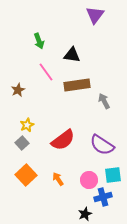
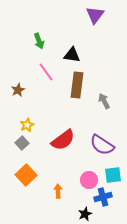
brown rectangle: rotated 75 degrees counterclockwise
orange arrow: moved 12 px down; rotated 32 degrees clockwise
